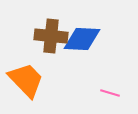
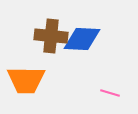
orange trapezoid: rotated 135 degrees clockwise
